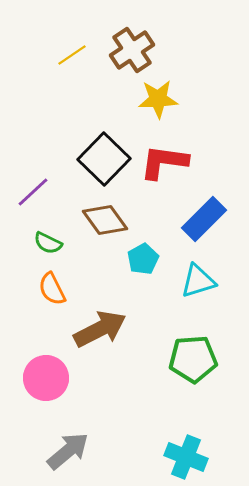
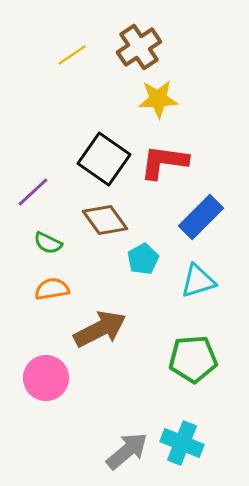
brown cross: moved 7 px right, 3 px up
black square: rotated 9 degrees counterclockwise
blue rectangle: moved 3 px left, 2 px up
orange semicircle: rotated 108 degrees clockwise
gray arrow: moved 59 px right
cyan cross: moved 4 px left, 14 px up
